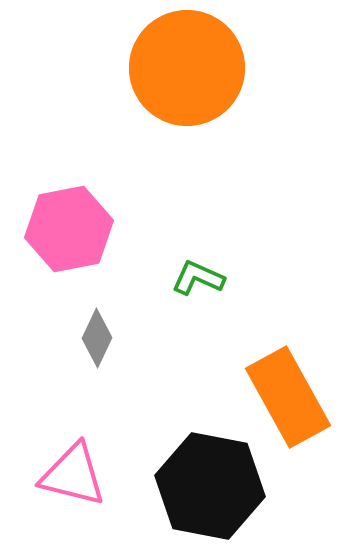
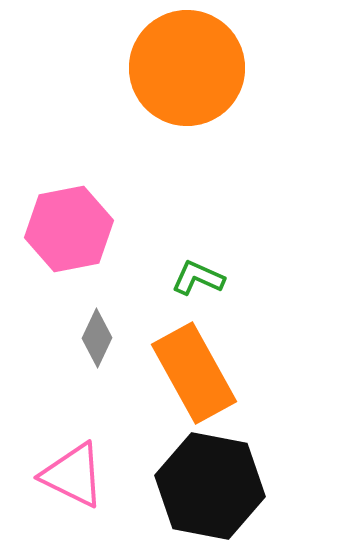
orange rectangle: moved 94 px left, 24 px up
pink triangle: rotated 12 degrees clockwise
